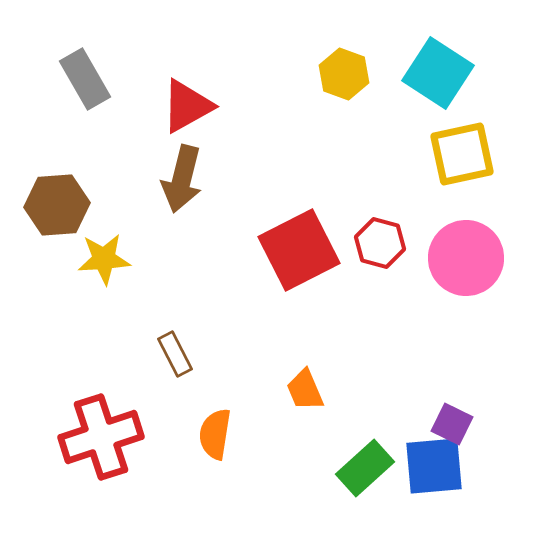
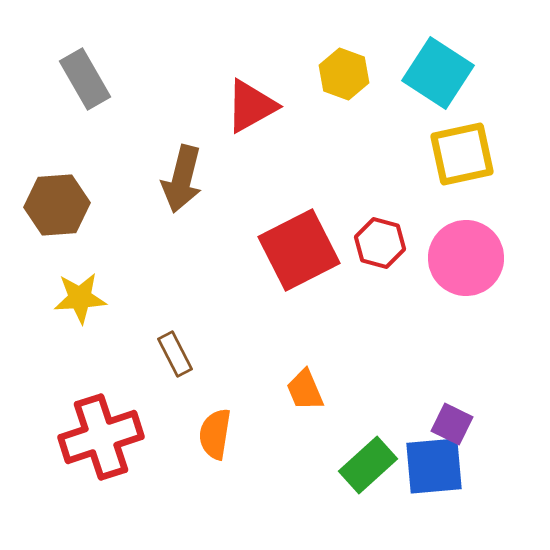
red triangle: moved 64 px right
yellow star: moved 24 px left, 39 px down
green rectangle: moved 3 px right, 3 px up
